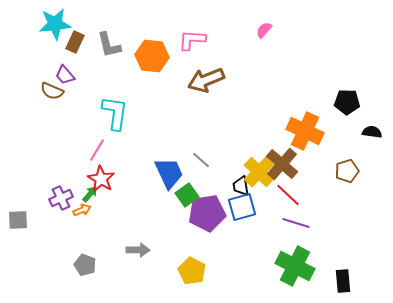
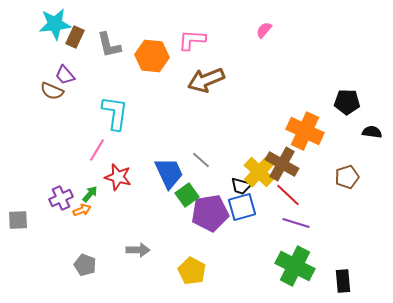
brown rectangle: moved 5 px up
brown cross: rotated 12 degrees counterclockwise
brown pentagon: moved 6 px down
red star: moved 17 px right, 2 px up; rotated 16 degrees counterclockwise
black trapezoid: rotated 65 degrees counterclockwise
purple pentagon: moved 3 px right
